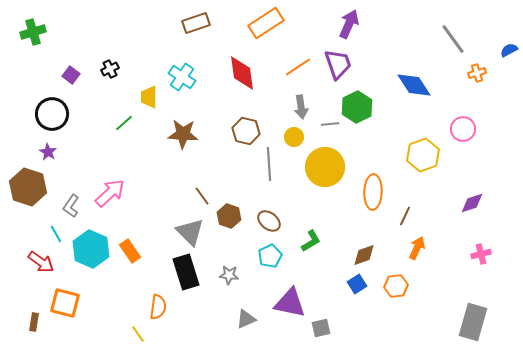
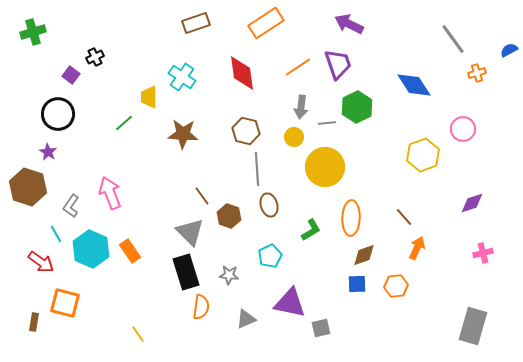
purple arrow at (349, 24): rotated 88 degrees counterclockwise
black cross at (110, 69): moved 15 px left, 12 px up
gray arrow at (301, 107): rotated 15 degrees clockwise
black circle at (52, 114): moved 6 px right
gray line at (330, 124): moved 3 px left, 1 px up
gray line at (269, 164): moved 12 px left, 5 px down
orange ellipse at (373, 192): moved 22 px left, 26 px down
pink arrow at (110, 193): rotated 68 degrees counterclockwise
brown line at (405, 216): moved 1 px left, 1 px down; rotated 66 degrees counterclockwise
brown ellipse at (269, 221): moved 16 px up; rotated 35 degrees clockwise
green L-shape at (311, 241): moved 11 px up
pink cross at (481, 254): moved 2 px right, 1 px up
blue square at (357, 284): rotated 30 degrees clockwise
orange semicircle at (158, 307): moved 43 px right
gray rectangle at (473, 322): moved 4 px down
